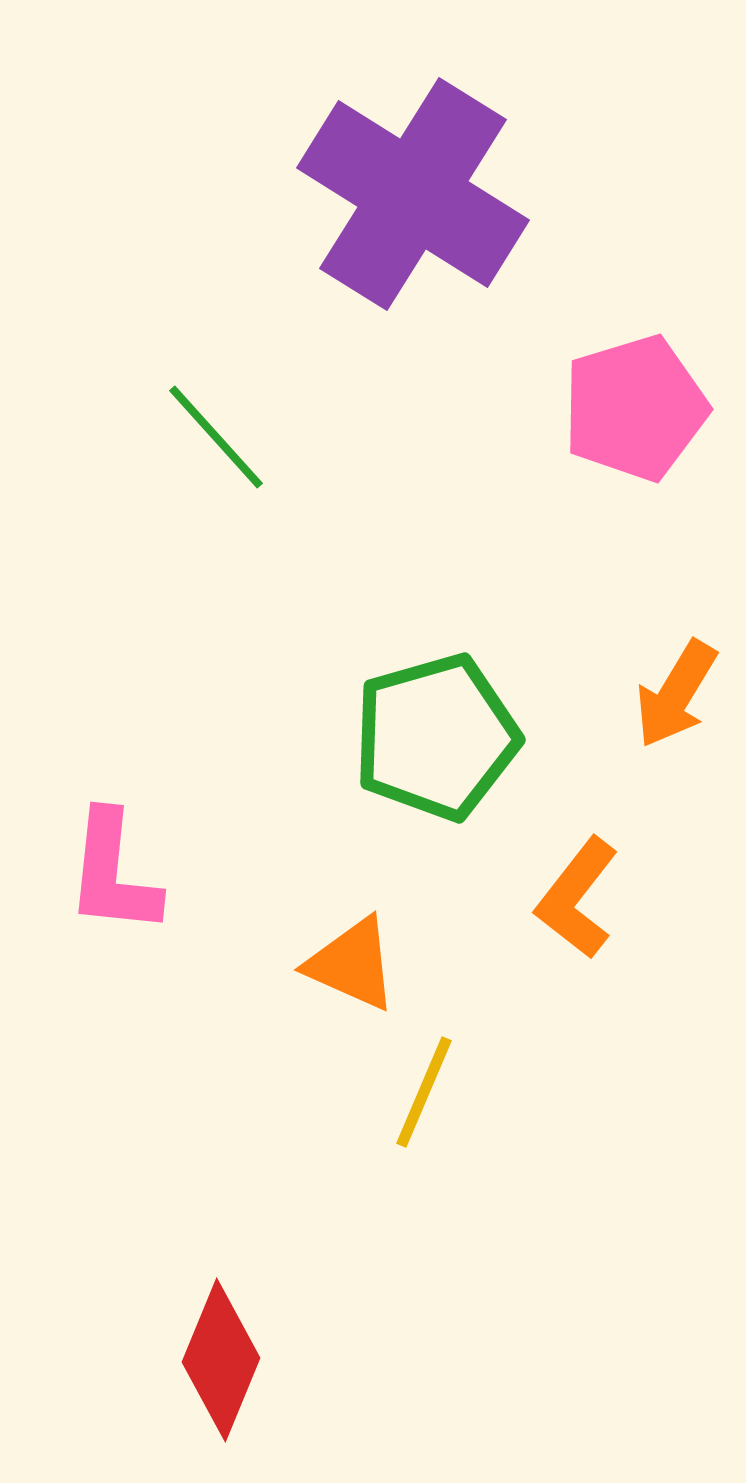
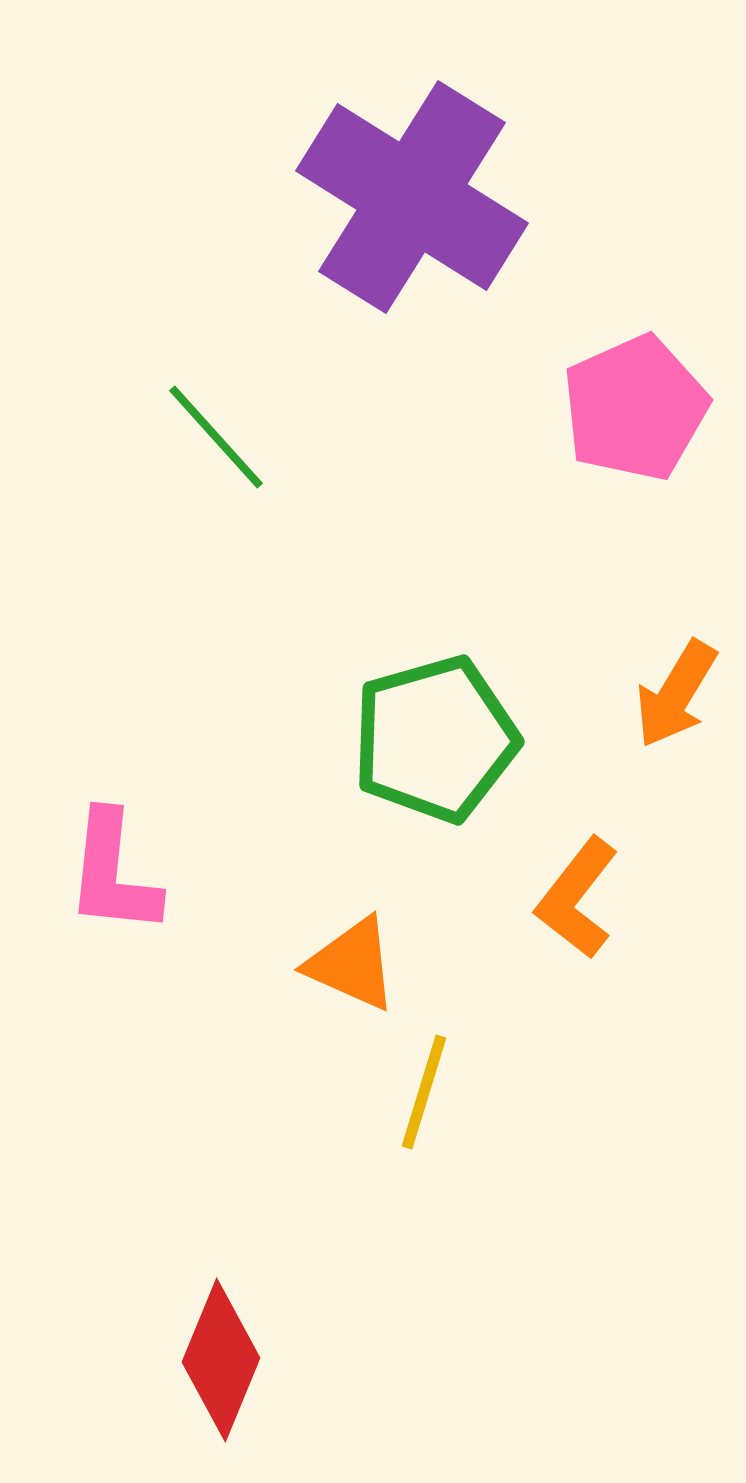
purple cross: moved 1 px left, 3 px down
pink pentagon: rotated 7 degrees counterclockwise
green pentagon: moved 1 px left, 2 px down
yellow line: rotated 6 degrees counterclockwise
